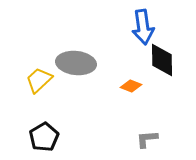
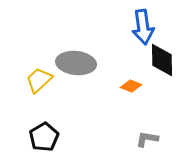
gray L-shape: rotated 15 degrees clockwise
